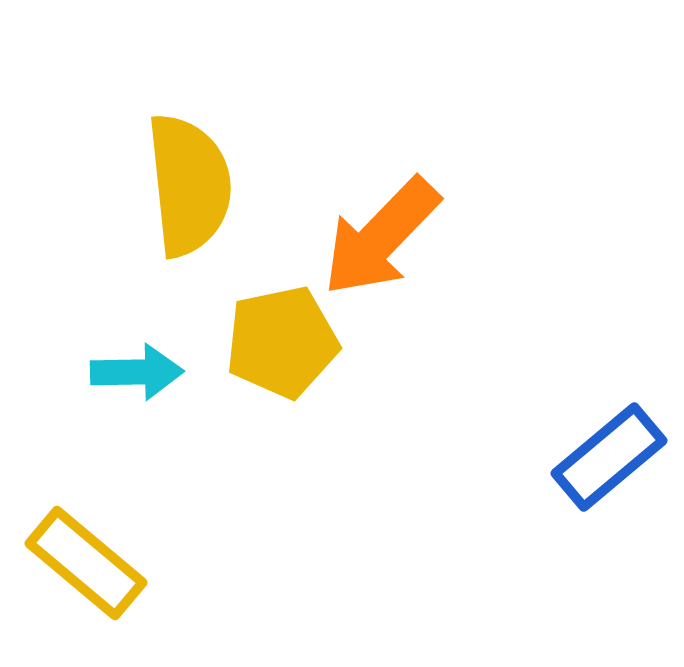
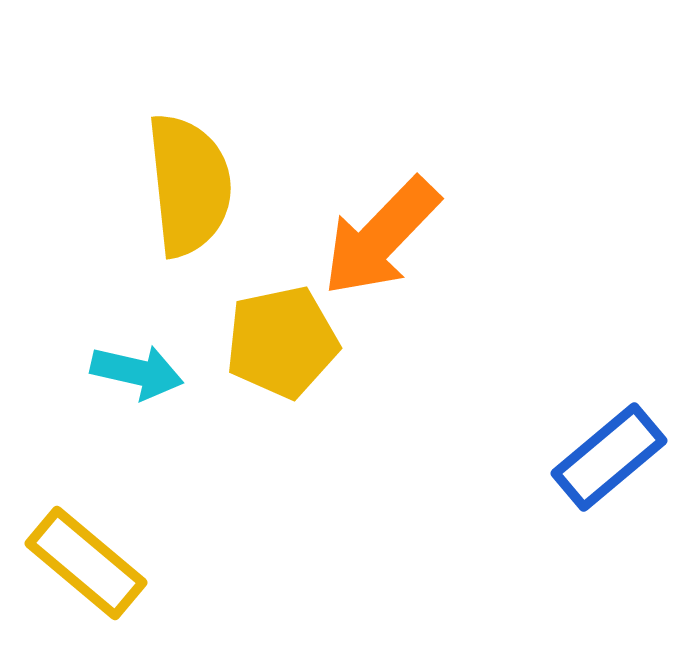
cyan arrow: rotated 14 degrees clockwise
